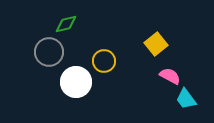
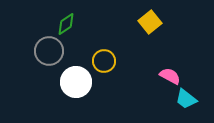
green diamond: rotated 20 degrees counterclockwise
yellow square: moved 6 px left, 22 px up
gray circle: moved 1 px up
cyan trapezoid: rotated 15 degrees counterclockwise
